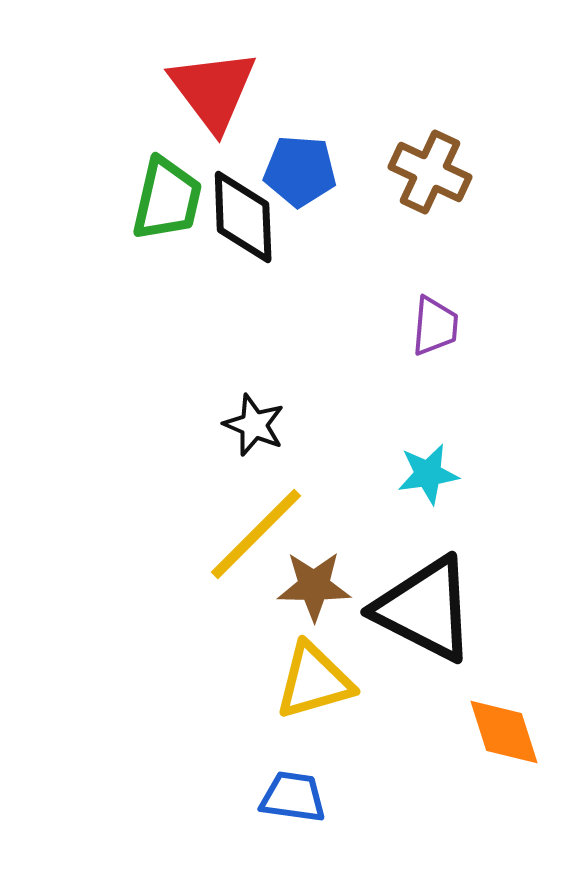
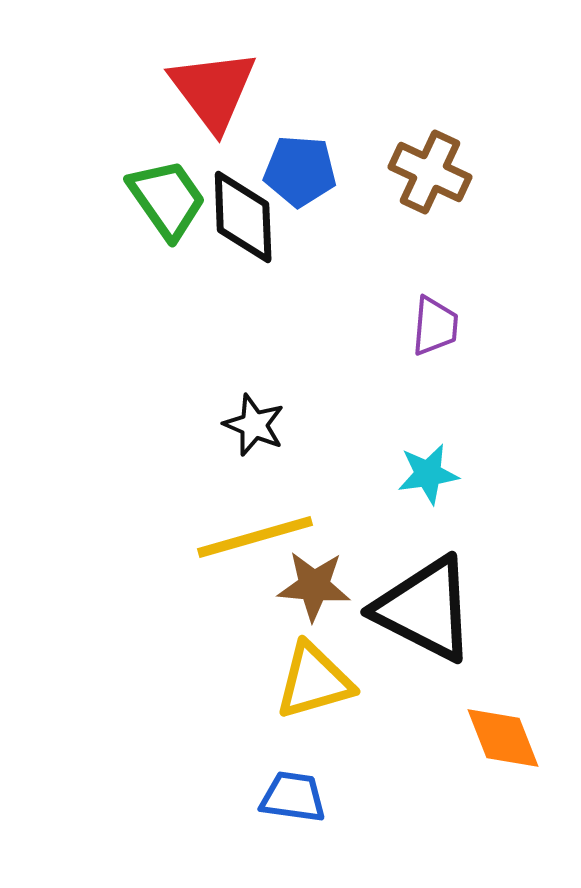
green trapezoid: rotated 48 degrees counterclockwise
yellow line: moved 1 px left, 3 px down; rotated 29 degrees clockwise
brown star: rotated 4 degrees clockwise
orange diamond: moved 1 px left, 6 px down; rotated 4 degrees counterclockwise
